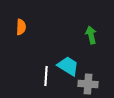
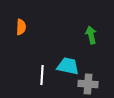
cyan trapezoid: rotated 20 degrees counterclockwise
white line: moved 4 px left, 1 px up
